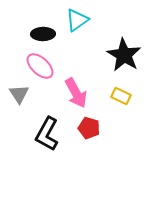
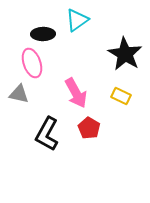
black star: moved 1 px right, 1 px up
pink ellipse: moved 8 px left, 3 px up; rotated 28 degrees clockwise
gray triangle: rotated 45 degrees counterclockwise
red pentagon: rotated 15 degrees clockwise
